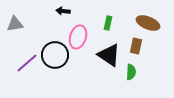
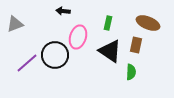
gray triangle: rotated 12 degrees counterclockwise
brown rectangle: moved 1 px up
black triangle: moved 1 px right, 4 px up
